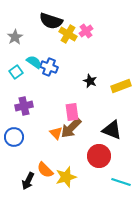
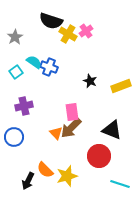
yellow star: moved 1 px right, 1 px up
cyan line: moved 1 px left, 2 px down
